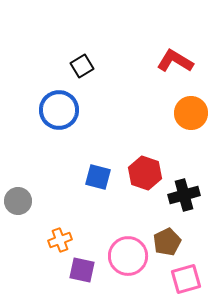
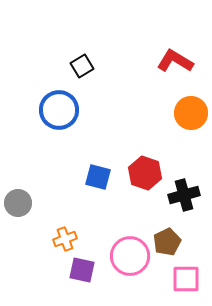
gray circle: moved 2 px down
orange cross: moved 5 px right, 1 px up
pink circle: moved 2 px right
pink square: rotated 16 degrees clockwise
